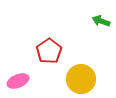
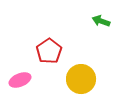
pink ellipse: moved 2 px right, 1 px up
